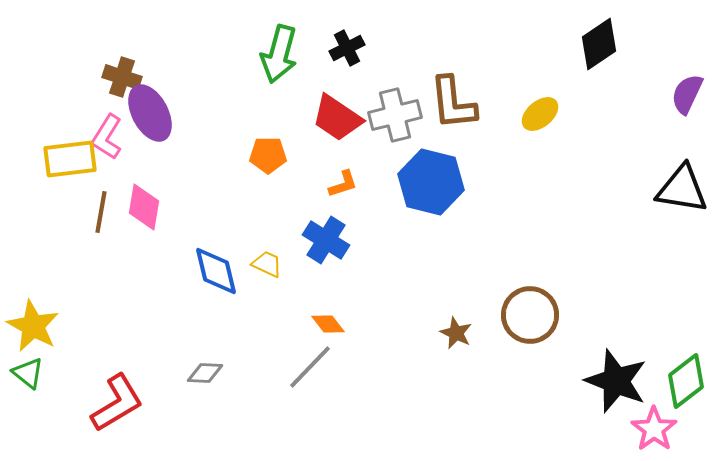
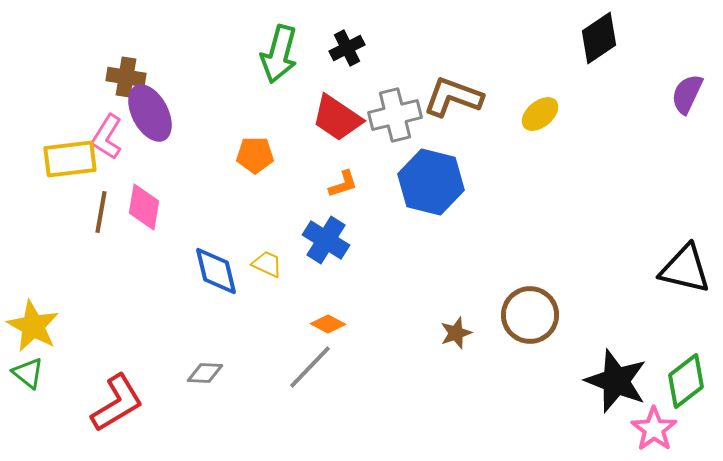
black diamond: moved 6 px up
brown cross: moved 4 px right; rotated 9 degrees counterclockwise
brown L-shape: moved 6 px up; rotated 116 degrees clockwise
orange pentagon: moved 13 px left
black triangle: moved 3 px right, 80 px down; rotated 4 degrees clockwise
orange diamond: rotated 24 degrees counterclockwise
brown star: rotated 28 degrees clockwise
